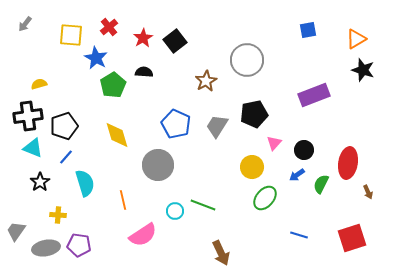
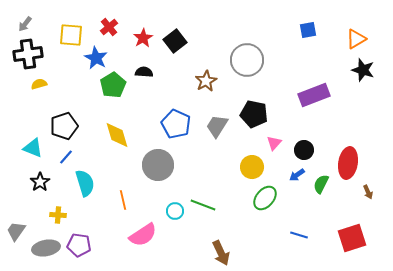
black pentagon at (254, 114): rotated 24 degrees clockwise
black cross at (28, 116): moved 62 px up
